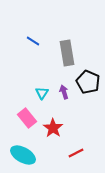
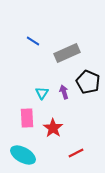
gray rectangle: rotated 75 degrees clockwise
pink rectangle: rotated 36 degrees clockwise
